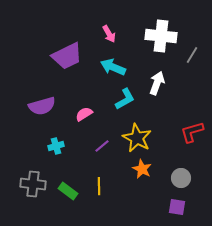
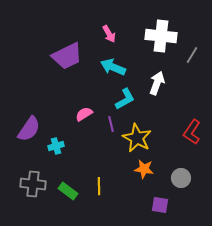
purple semicircle: moved 13 px left, 23 px down; rotated 40 degrees counterclockwise
red L-shape: rotated 40 degrees counterclockwise
purple line: moved 9 px right, 22 px up; rotated 63 degrees counterclockwise
orange star: moved 2 px right; rotated 18 degrees counterclockwise
purple square: moved 17 px left, 2 px up
